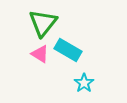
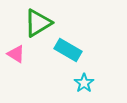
green triangle: moved 5 px left; rotated 20 degrees clockwise
pink triangle: moved 24 px left
